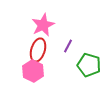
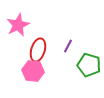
pink star: moved 25 px left
pink hexagon: rotated 20 degrees counterclockwise
